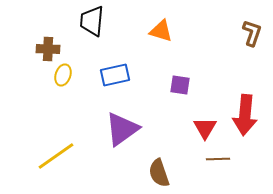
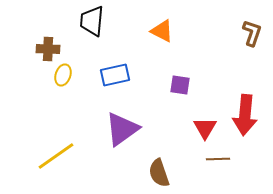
orange triangle: moved 1 px right; rotated 10 degrees clockwise
